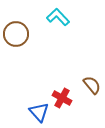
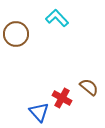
cyan L-shape: moved 1 px left, 1 px down
brown semicircle: moved 3 px left, 2 px down; rotated 12 degrees counterclockwise
